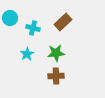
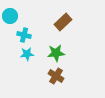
cyan circle: moved 2 px up
cyan cross: moved 9 px left, 7 px down
cyan star: rotated 24 degrees clockwise
brown cross: rotated 35 degrees clockwise
